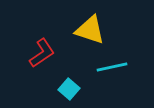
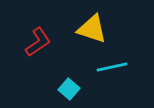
yellow triangle: moved 2 px right, 1 px up
red L-shape: moved 4 px left, 11 px up
